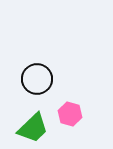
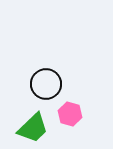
black circle: moved 9 px right, 5 px down
